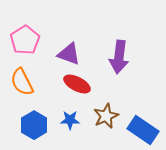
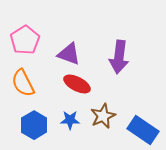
orange semicircle: moved 1 px right, 1 px down
brown star: moved 3 px left
